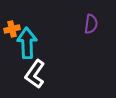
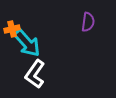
purple semicircle: moved 3 px left, 2 px up
cyan arrow: rotated 140 degrees clockwise
